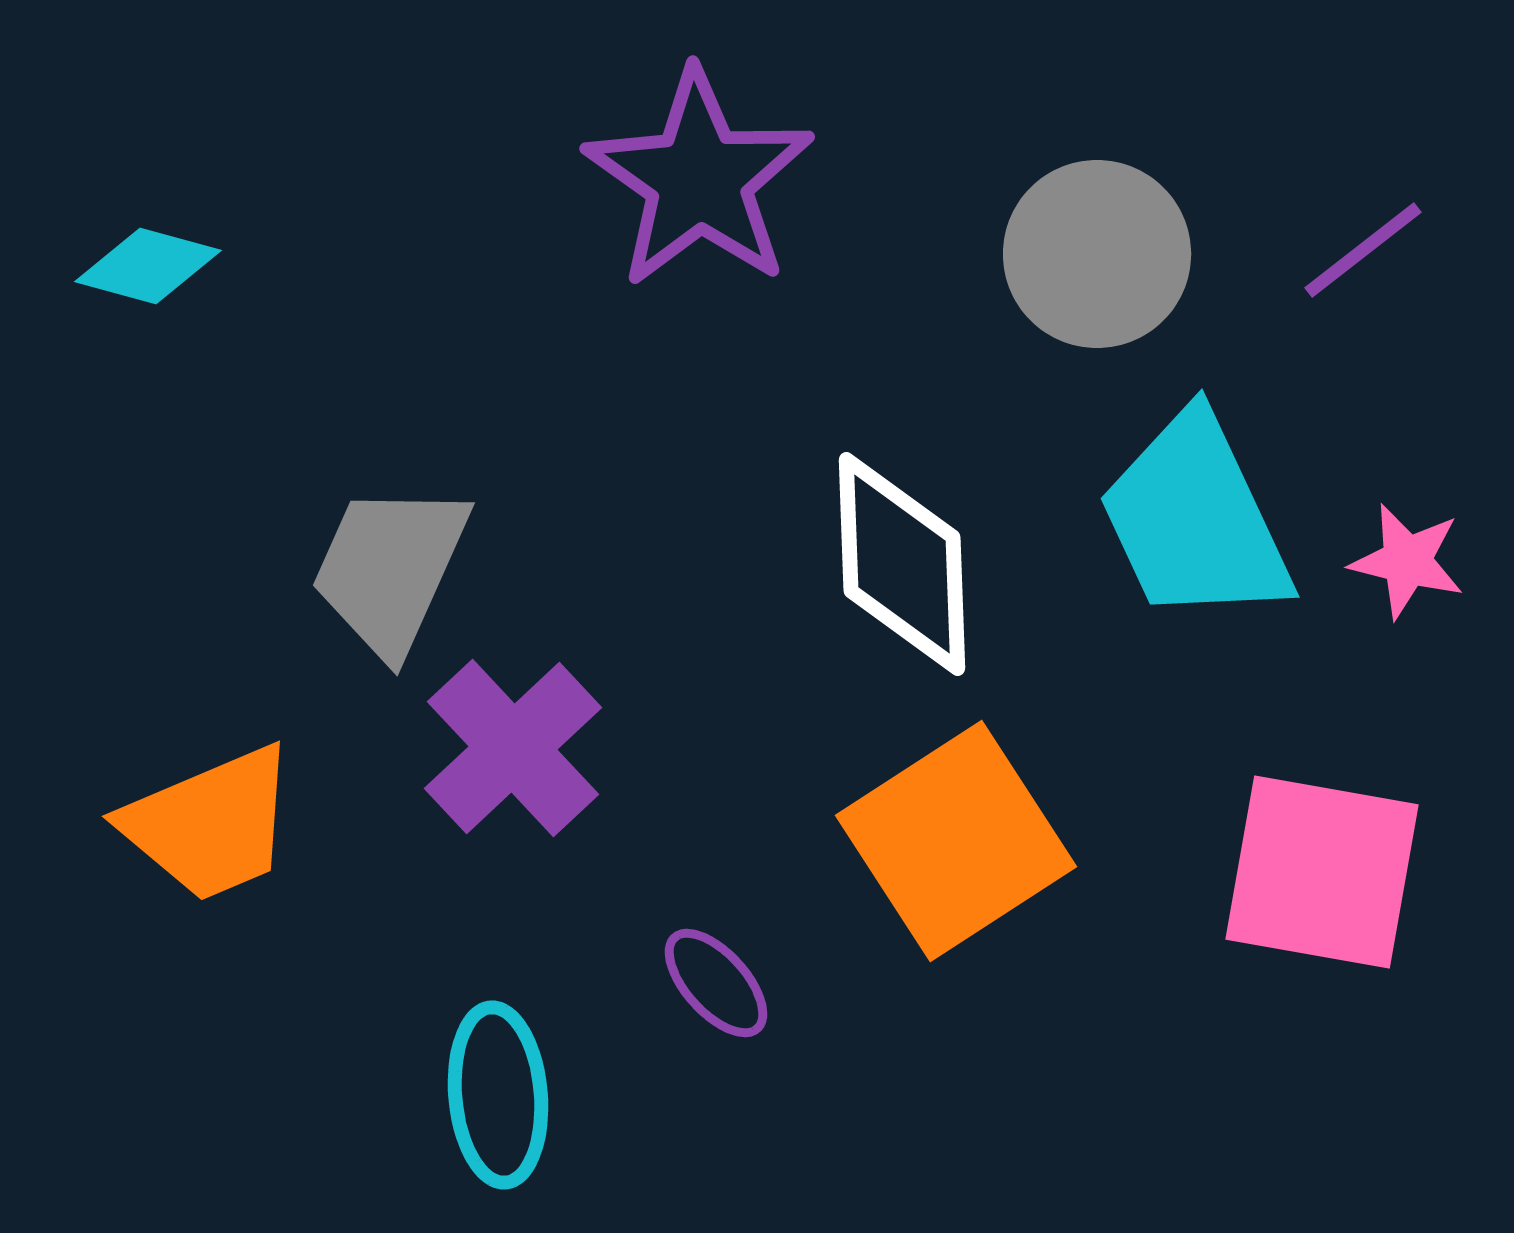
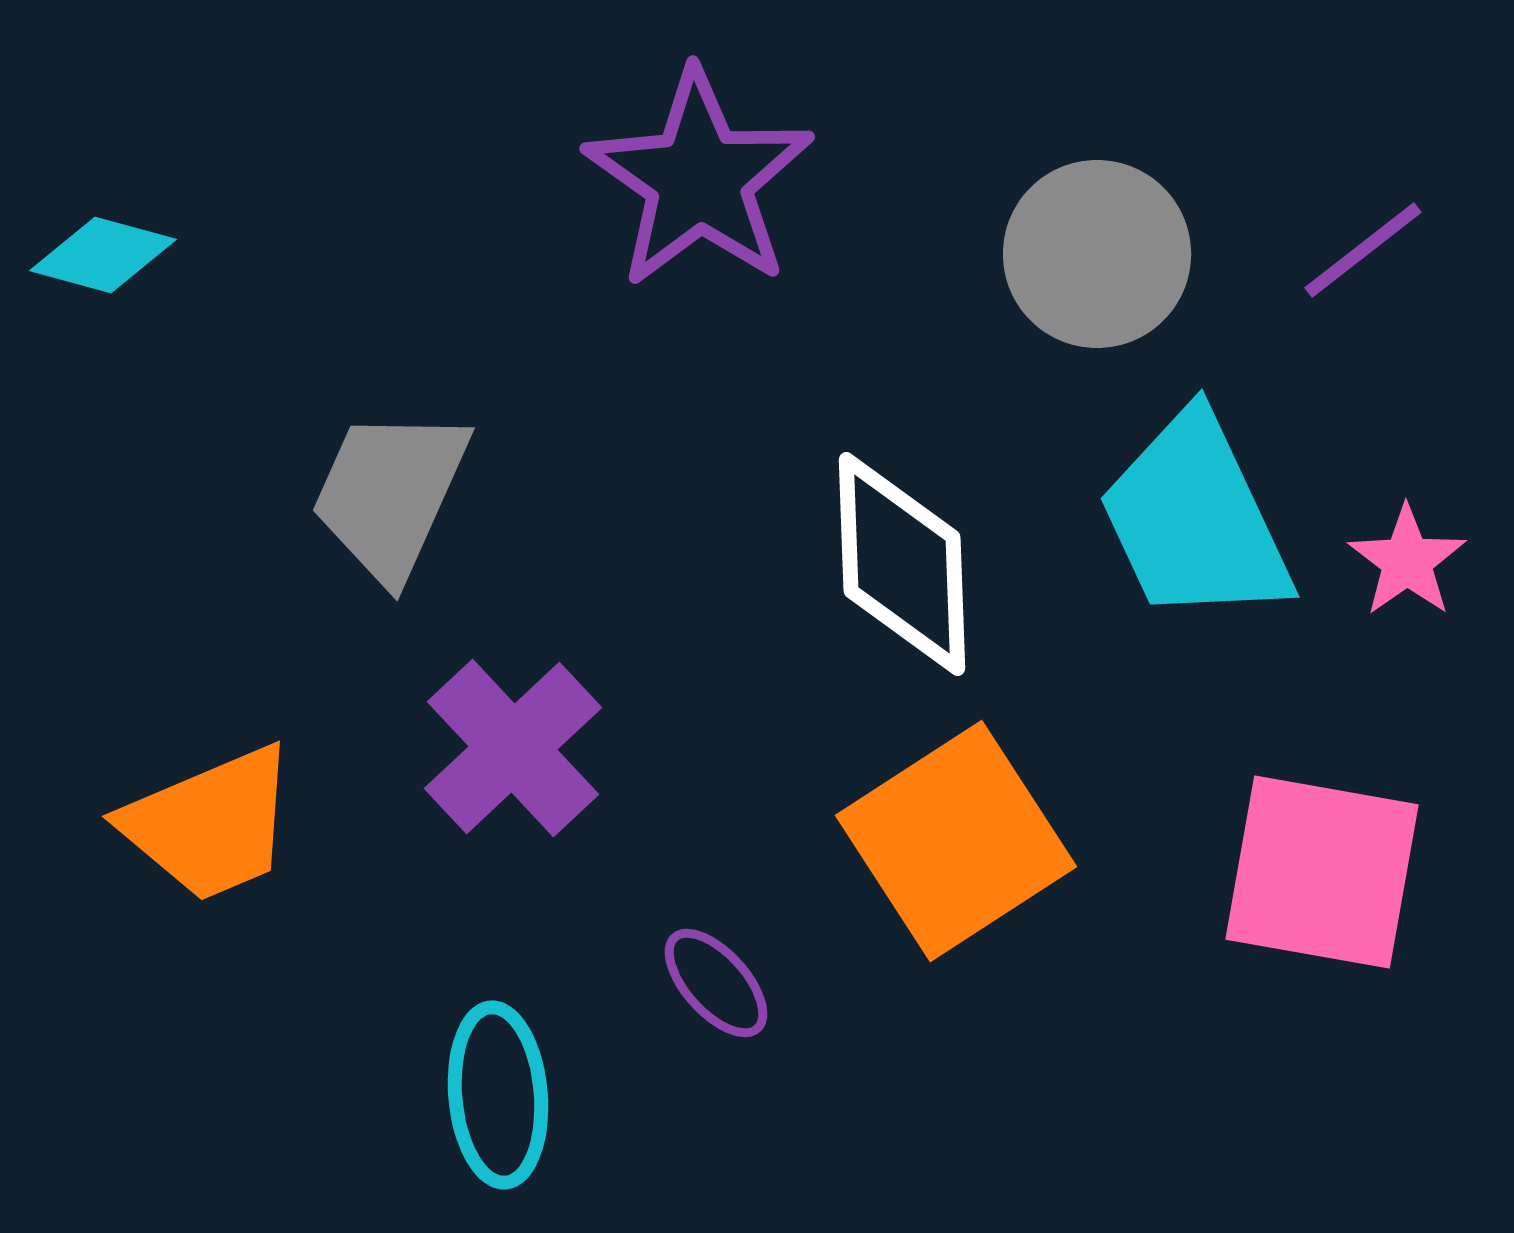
cyan diamond: moved 45 px left, 11 px up
pink star: rotated 23 degrees clockwise
gray trapezoid: moved 75 px up
